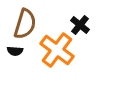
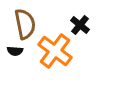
brown semicircle: rotated 28 degrees counterclockwise
orange cross: moved 2 px left, 1 px down
